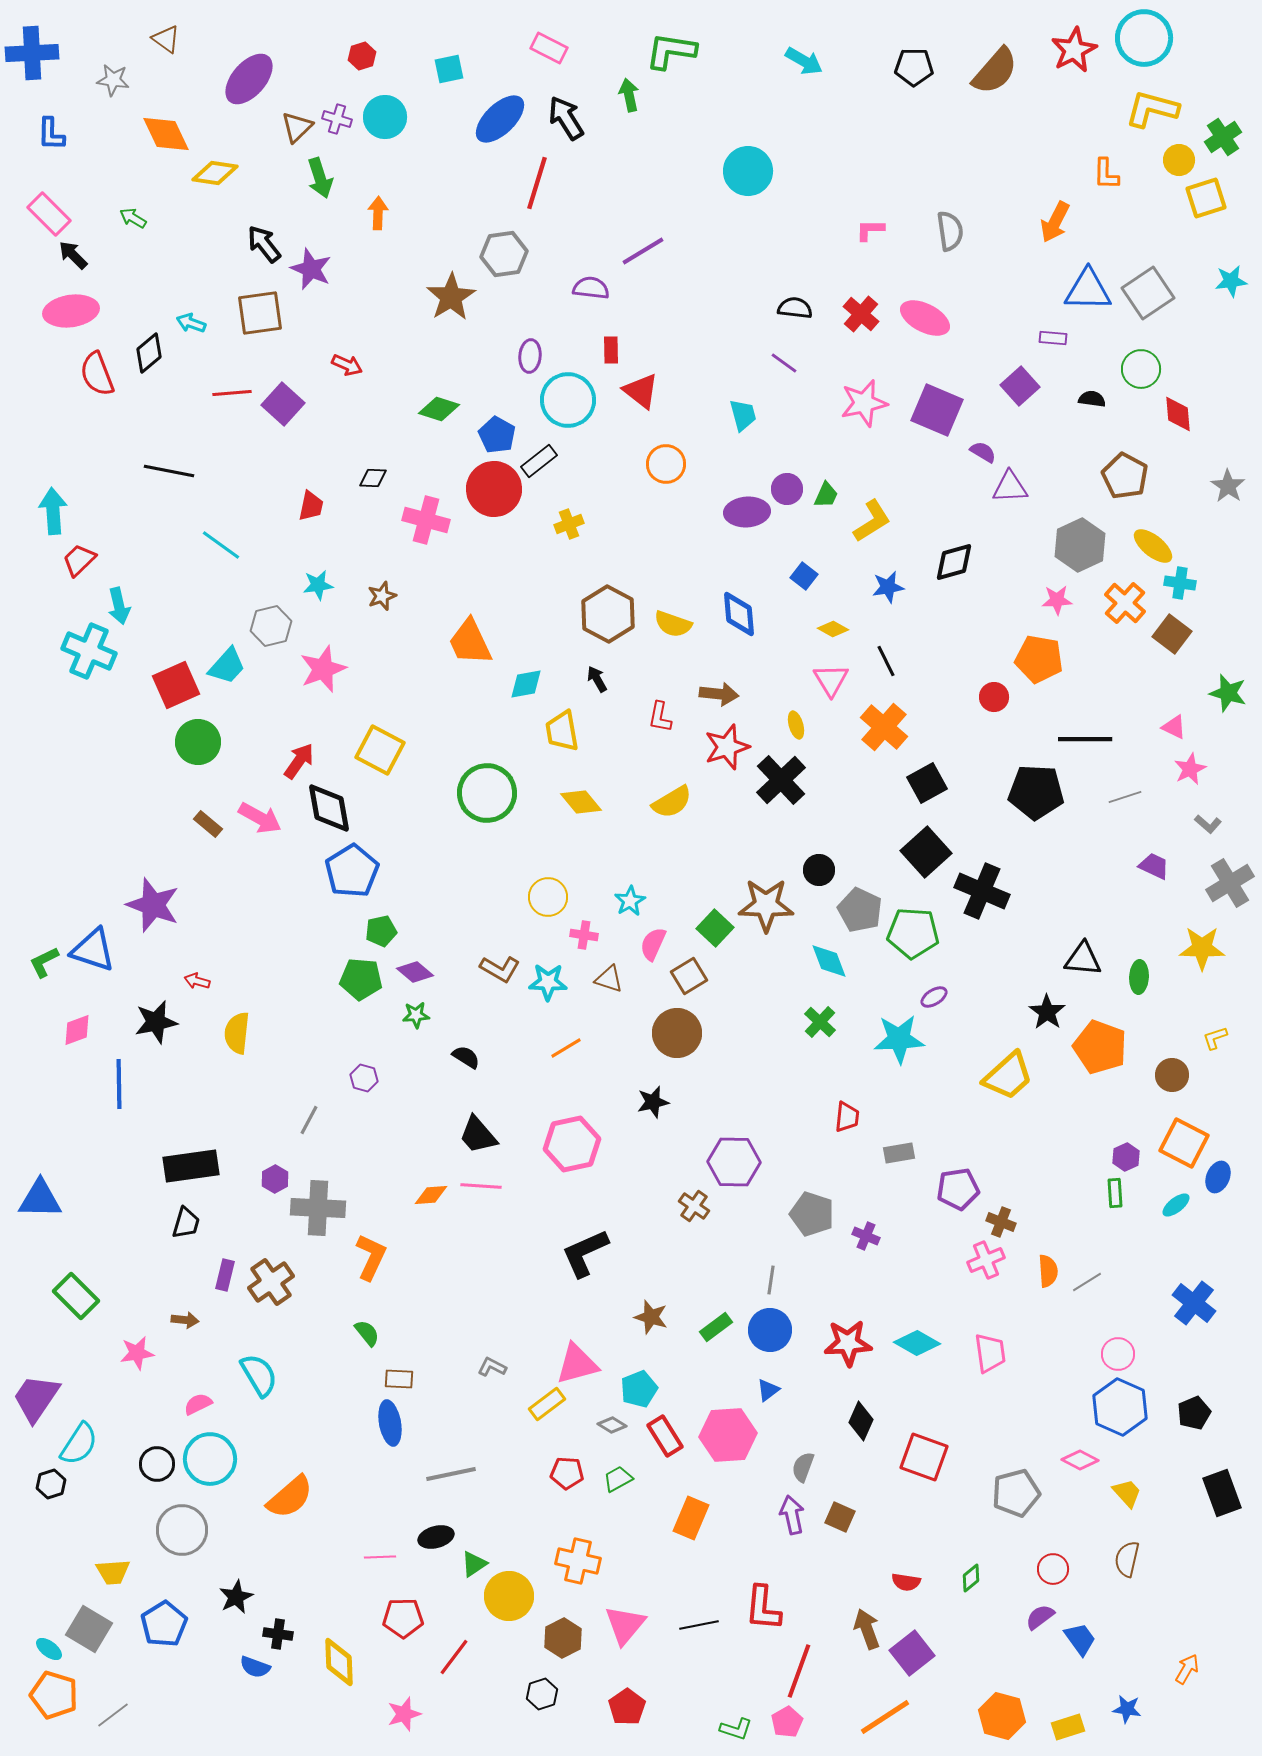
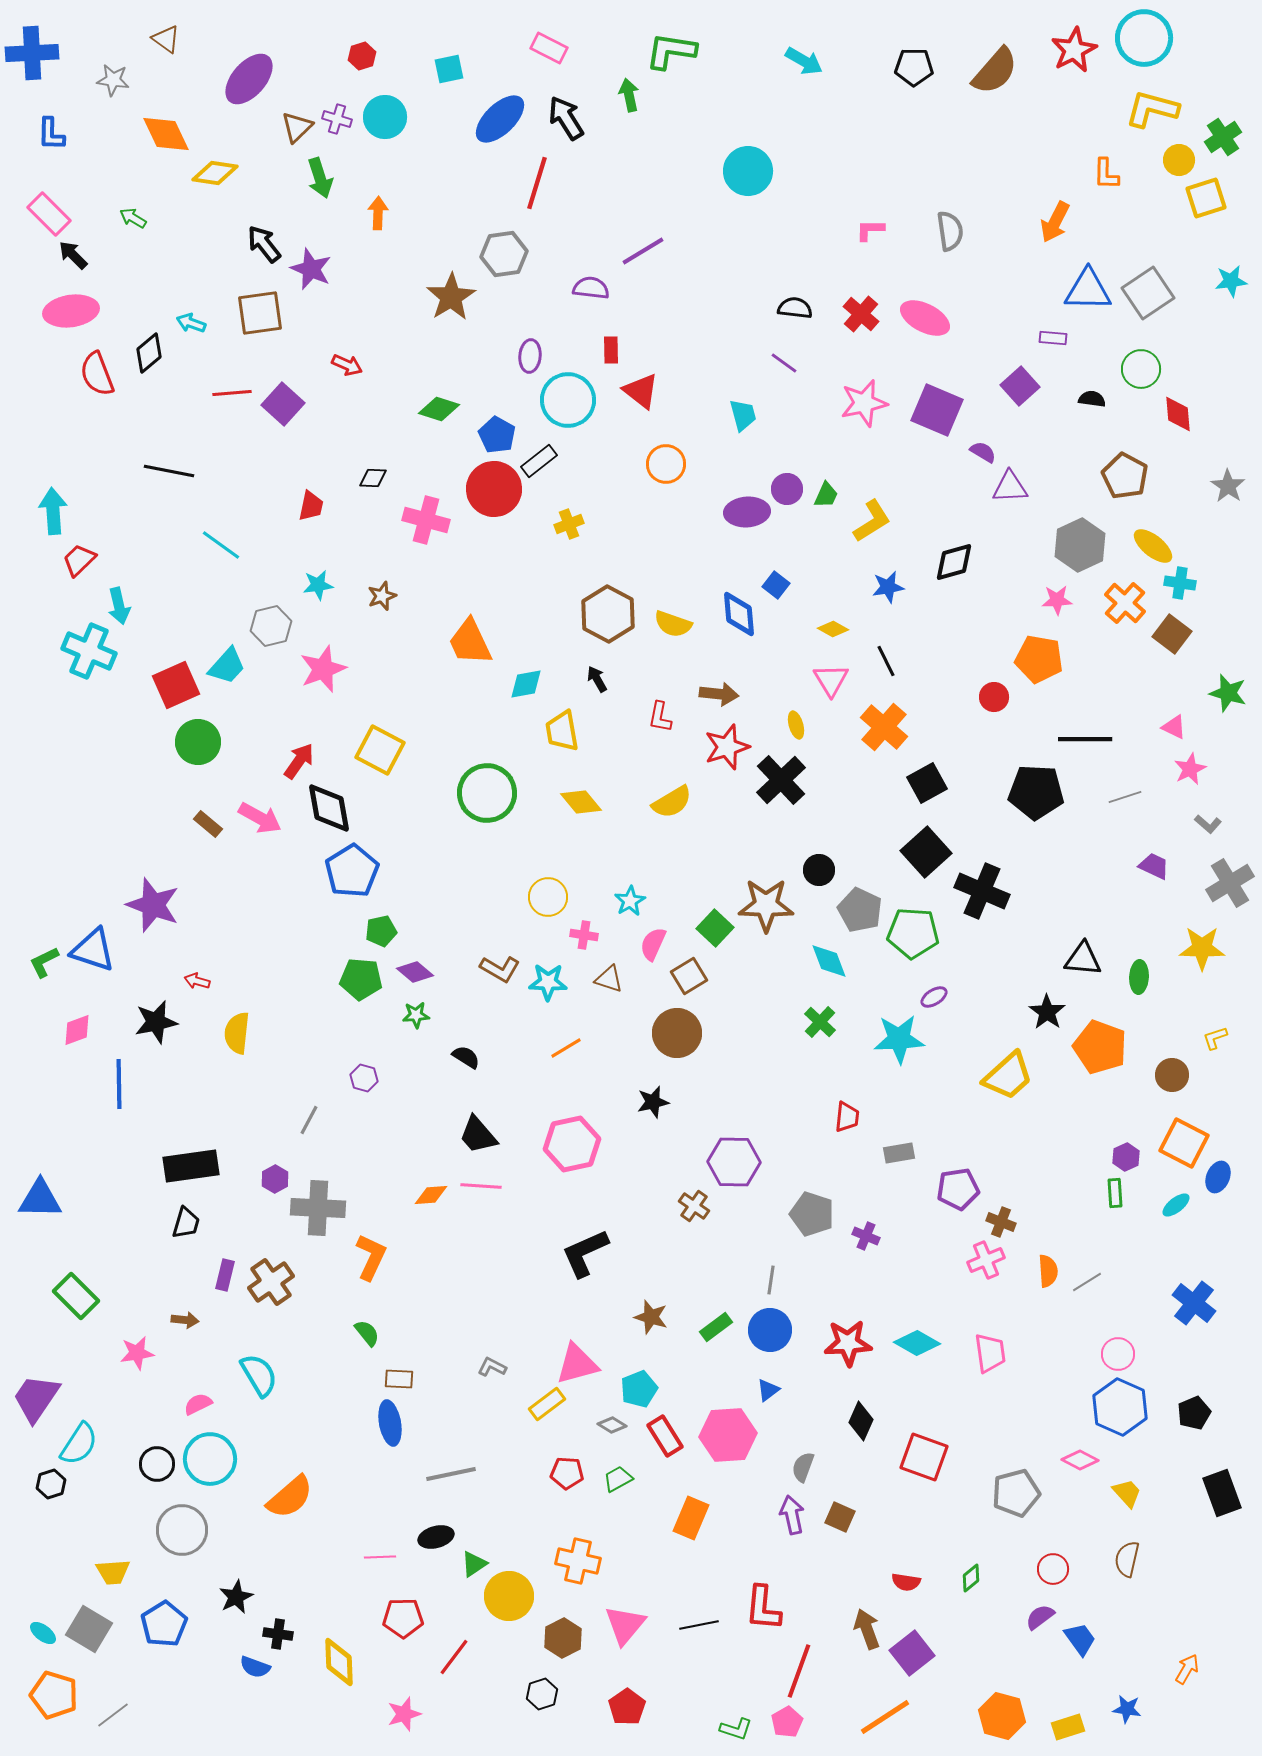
blue square at (804, 576): moved 28 px left, 9 px down
cyan ellipse at (49, 1649): moved 6 px left, 16 px up
